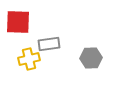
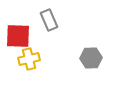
red square: moved 14 px down
gray rectangle: moved 24 px up; rotated 75 degrees clockwise
